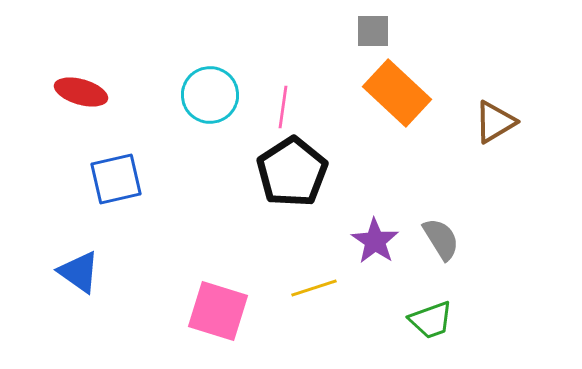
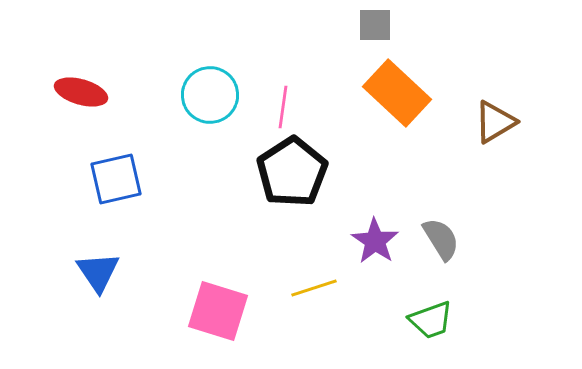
gray square: moved 2 px right, 6 px up
blue triangle: moved 19 px right; rotated 21 degrees clockwise
